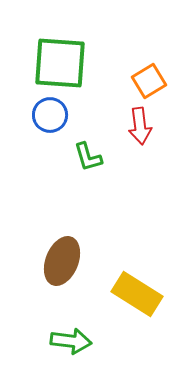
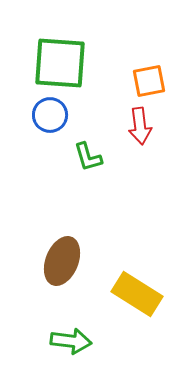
orange square: rotated 20 degrees clockwise
